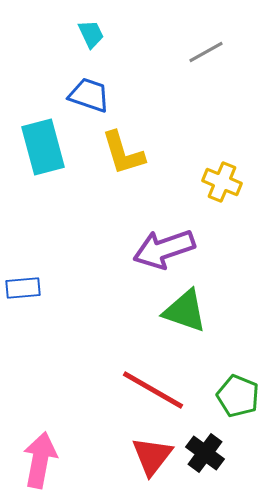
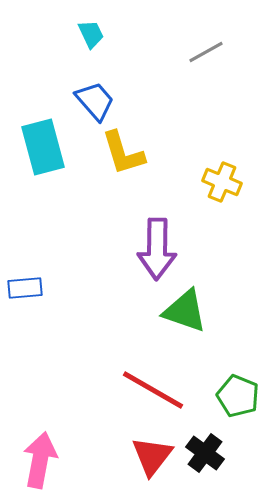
blue trapezoid: moved 6 px right, 6 px down; rotated 30 degrees clockwise
purple arrow: moved 7 px left; rotated 70 degrees counterclockwise
blue rectangle: moved 2 px right
